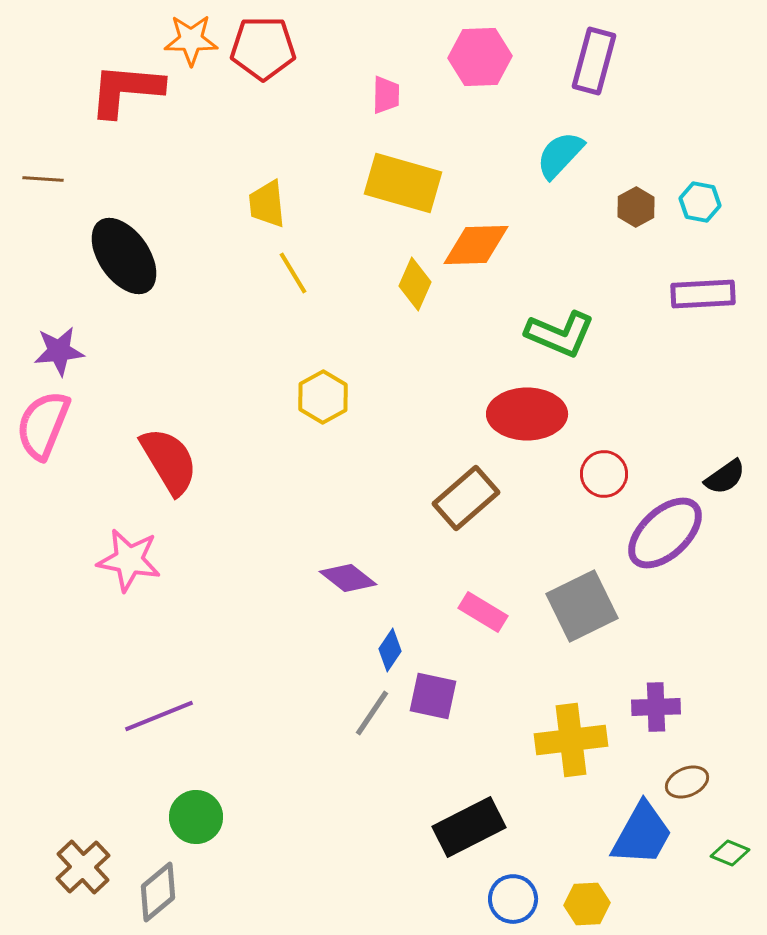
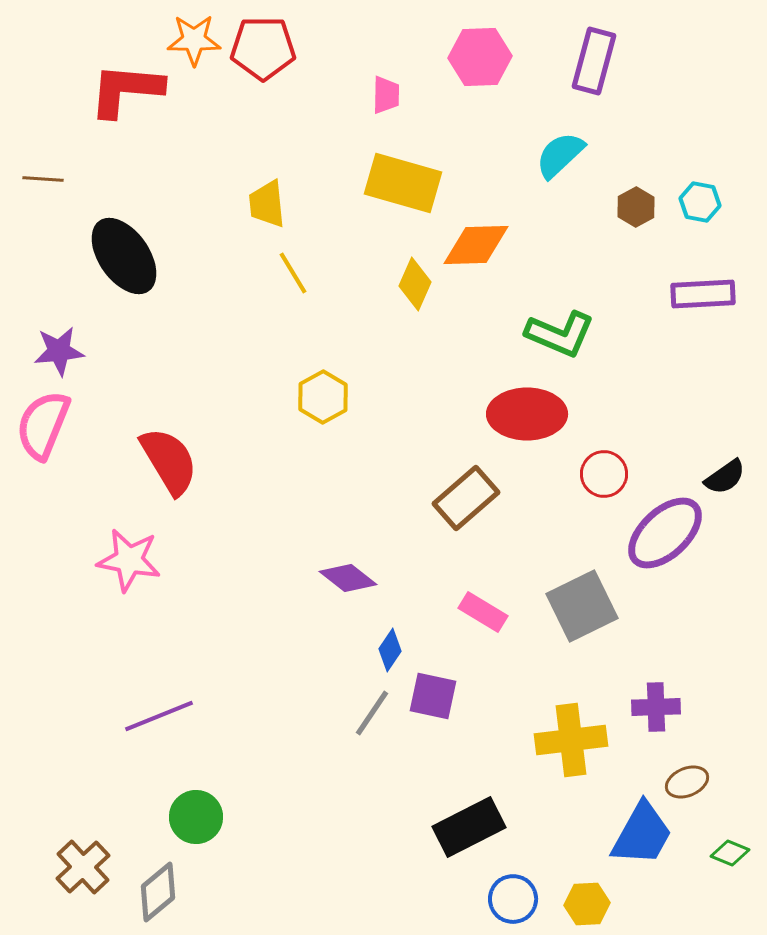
orange star at (191, 40): moved 3 px right
cyan semicircle at (560, 155): rotated 4 degrees clockwise
